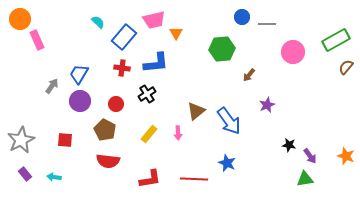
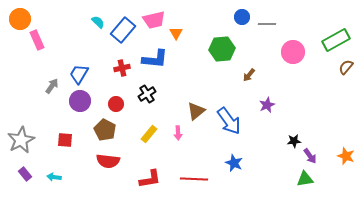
blue rectangle: moved 1 px left, 7 px up
blue L-shape: moved 1 px left, 4 px up; rotated 12 degrees clockwise
red cross: rotated 21 degrees counterclockwise
black star: moved 5 px right, 4 px up; rotated 16 degrees counterclockwise
blue star: moved 7 px right
